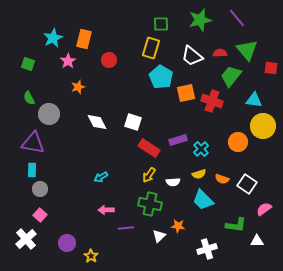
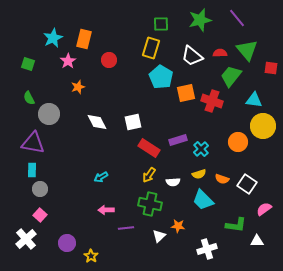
white square at (133, 122): rotated 30 degrees counterclockwise
